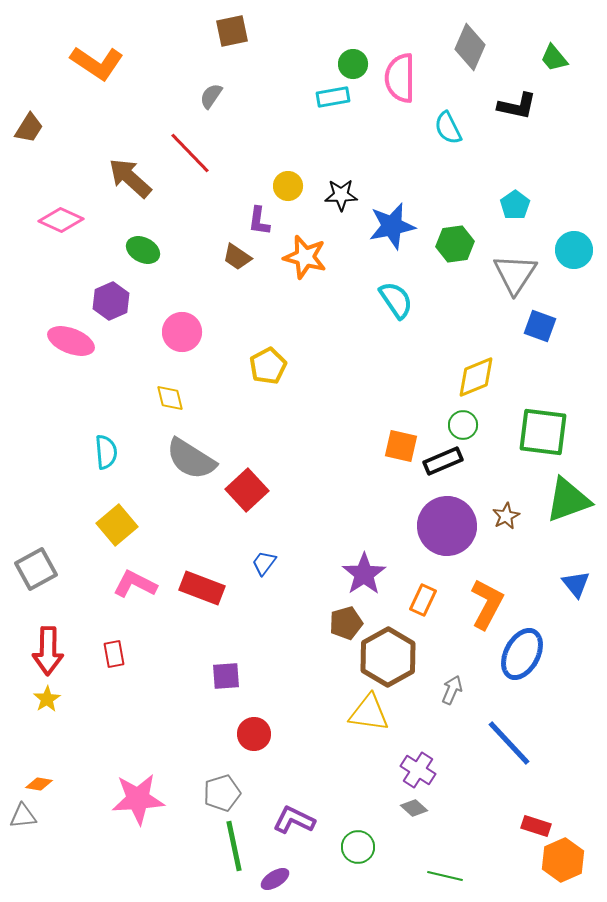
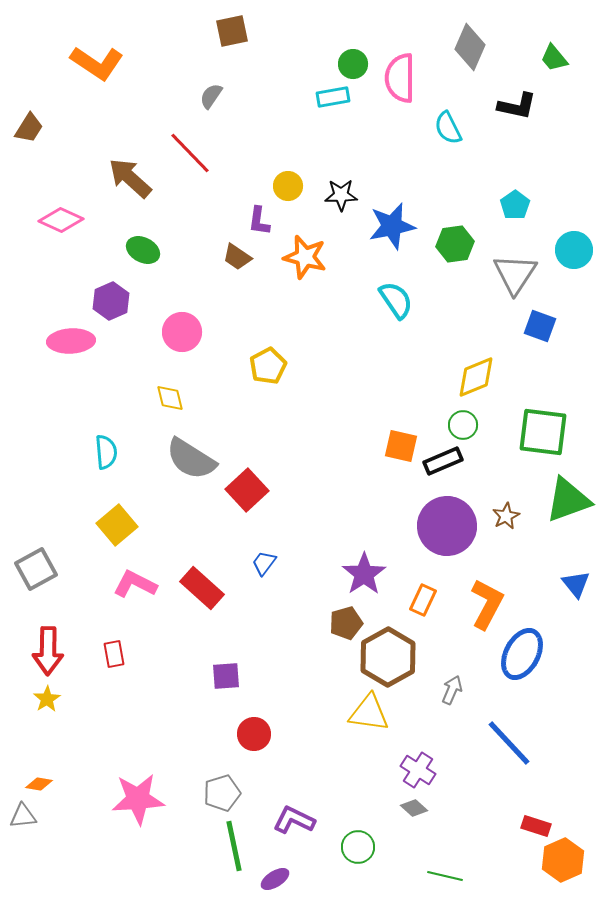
pink ellipse at (71, 341): rotated 24 degrees counterclockwise
red rectangle at (202, 588): rotated 21 degrees clockwise
